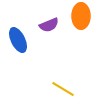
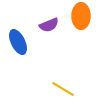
blue ellipse: moved 2 px down
